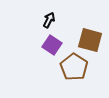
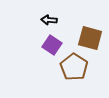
black arrow: rotated 112 degrees counterclockwise
brown square: moved 2 px up
